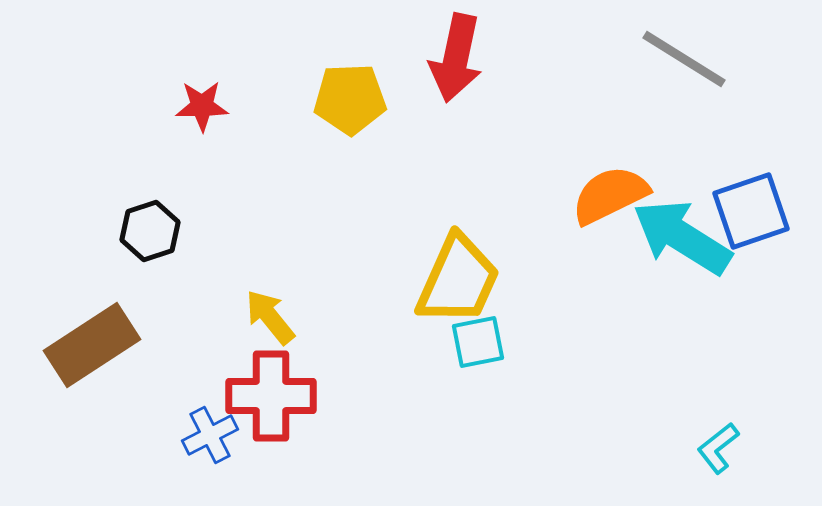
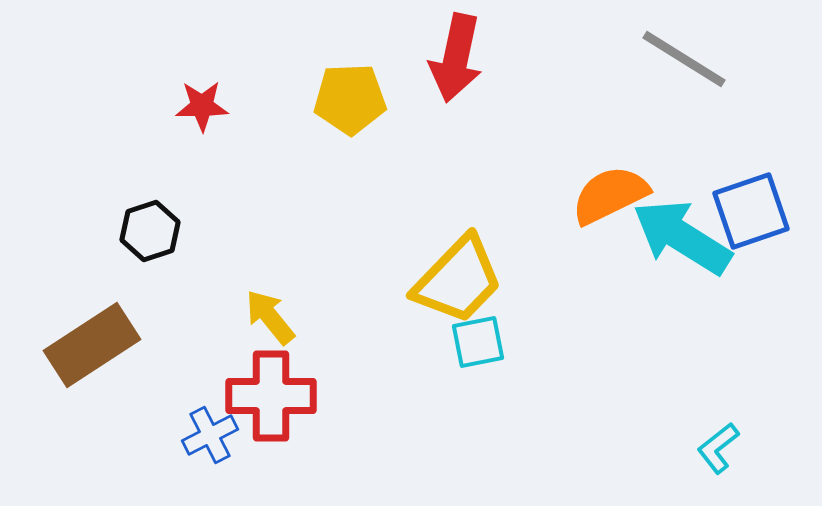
yellow trapezoid: rotated 20 degrees clockwise
